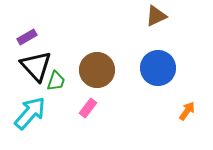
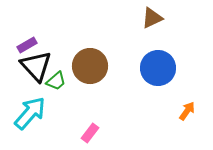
brown triangle: moved 4 px left, 2 px down
purple rectangle: moved 8 px down
brown circle: moved 7 px left, 4 px up
green trapezoid: rotated 30 degrees clockwise
pink rectangle: moved 2 px right, 25 px down
